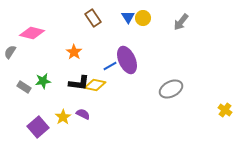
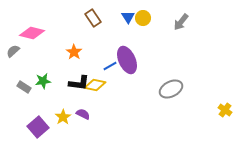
gray semicircle: moved 3 px right, 1 px up; rotated 16 degrees clockwise
